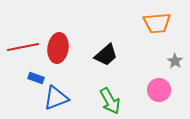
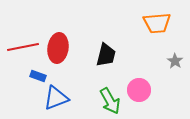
black trapezoid: rotated 35 degrees counterclockwise
blue rectangle: moved 2 px right, 2 px up
pink circle: moved 20 px left
